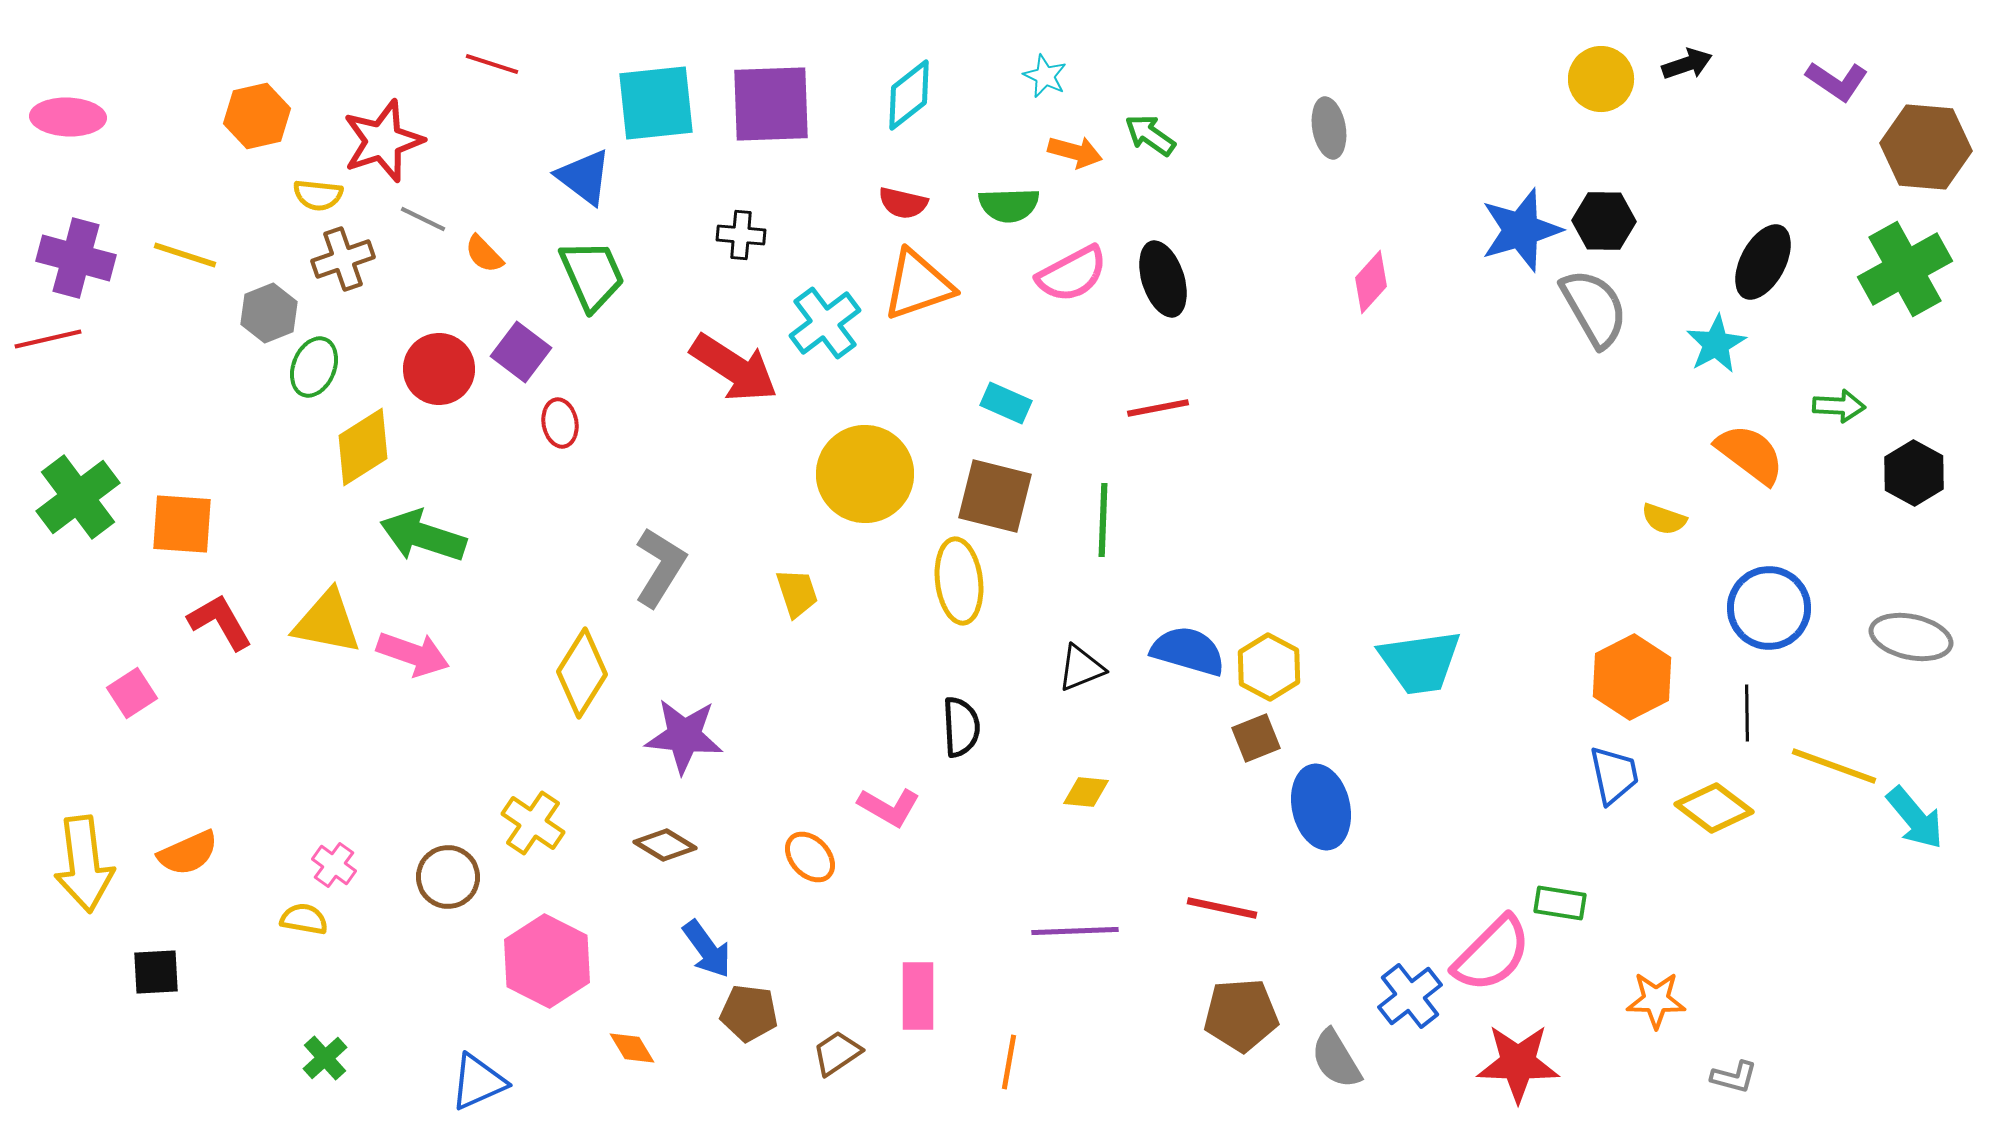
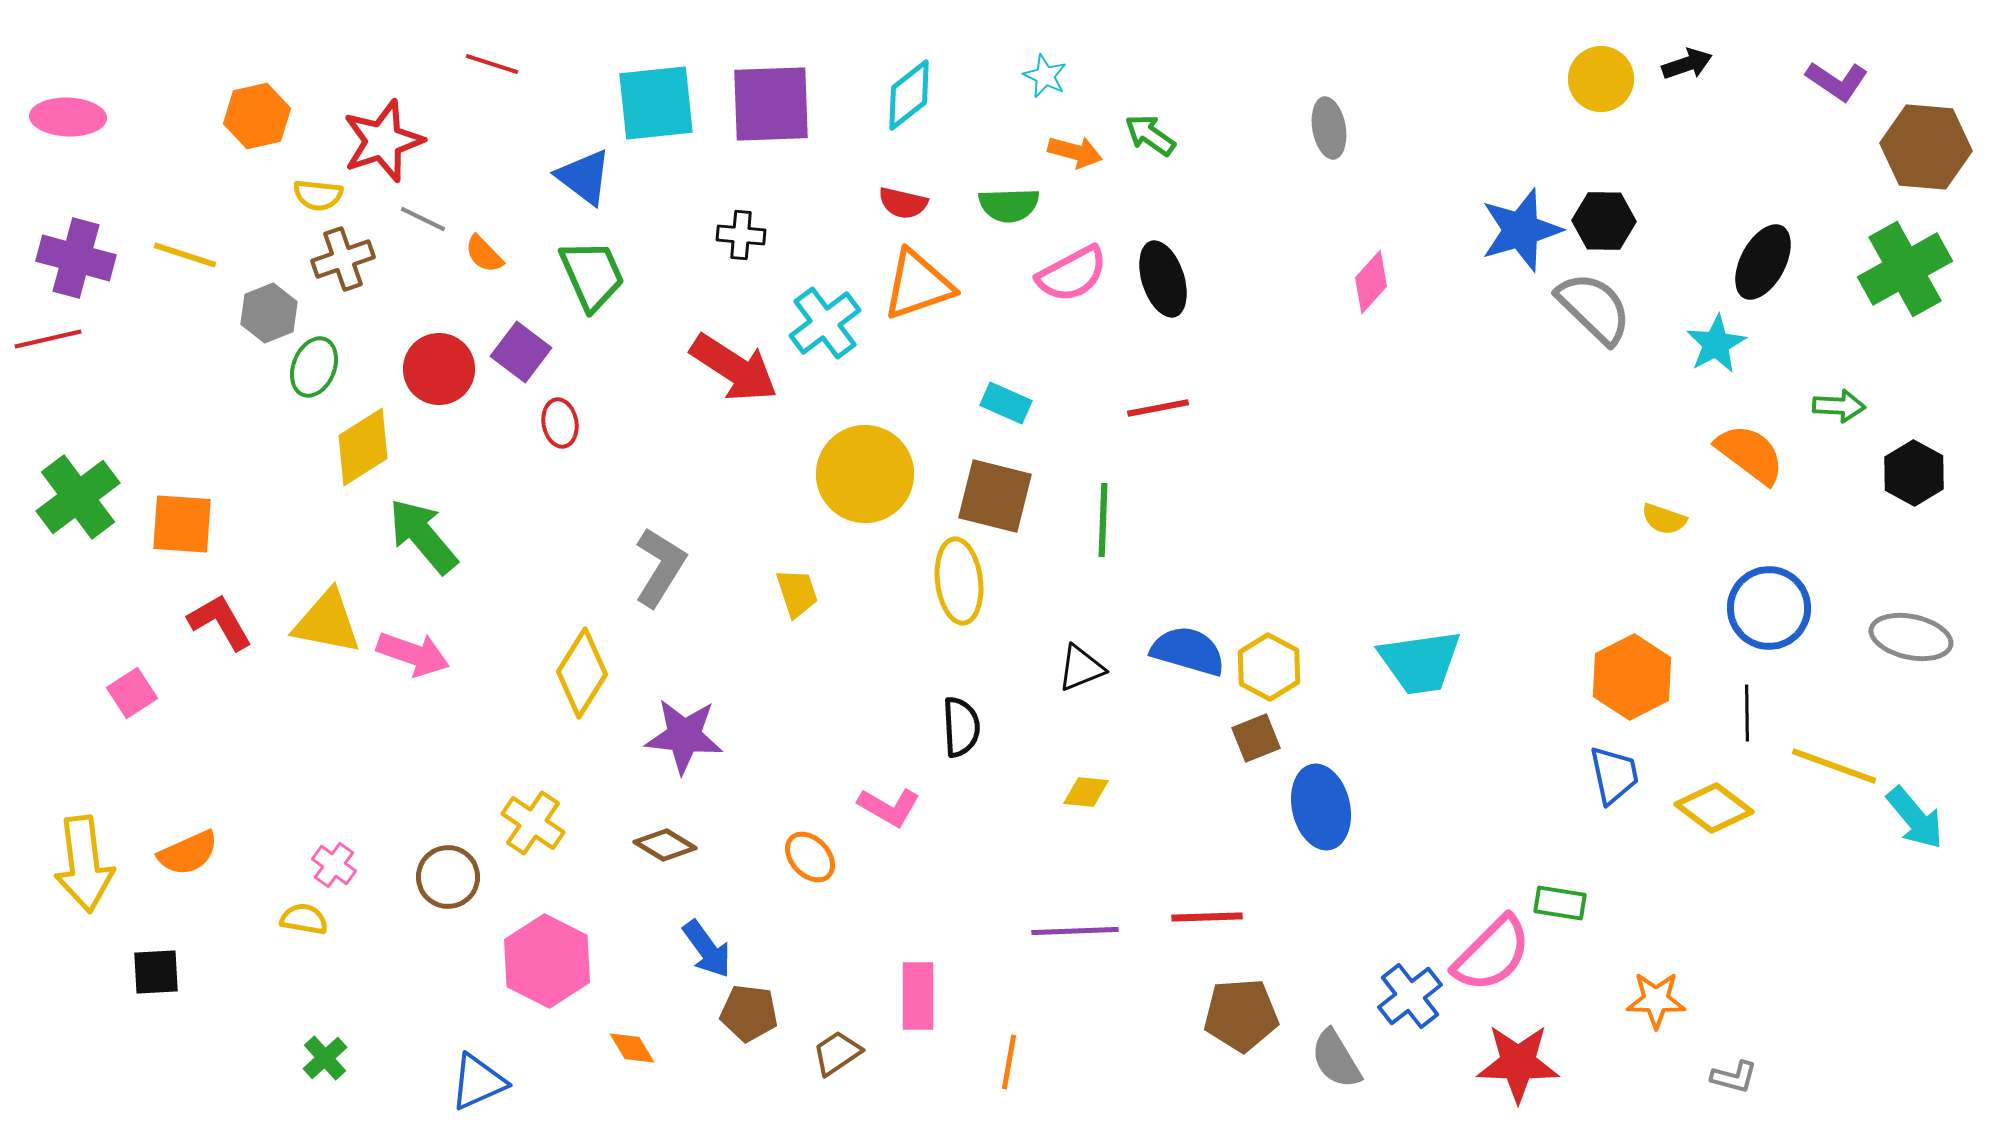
gray semicircle at (1594, 308): rotated 16 degrees counterclockwise
green arrow at (423, 536): rotated 32 degrees clockwise
red line at (1222, 908): moved 15 px left, 9 px down; rotated 14 degrees counterclockwise
